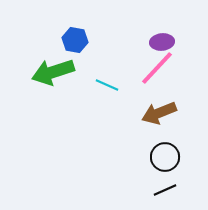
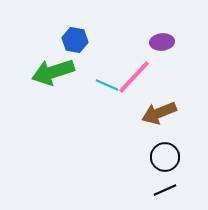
pink line: moved 23 px left, 9 px down
